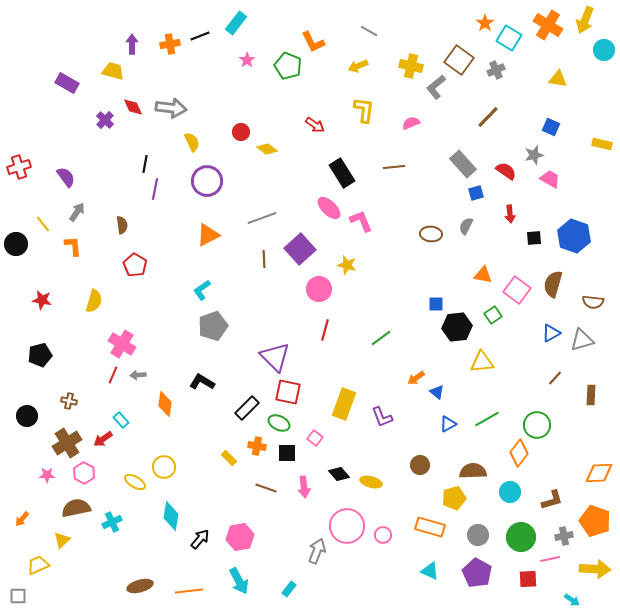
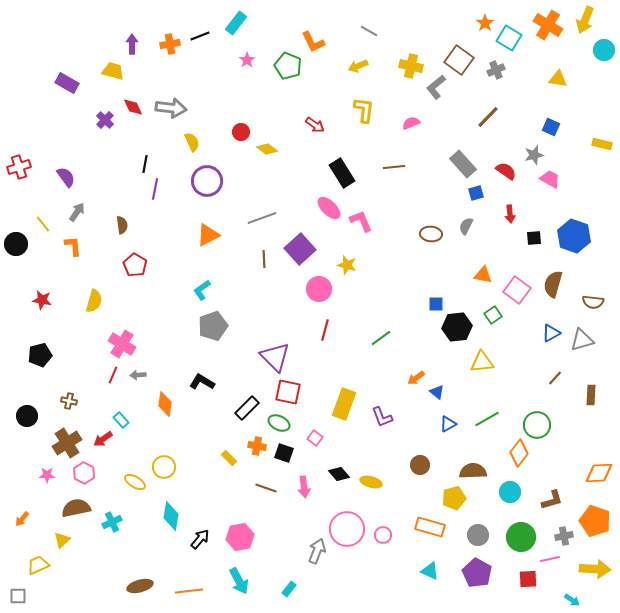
black square at (287, 453): moved 3 px left; rotated 18 degrees clockwise
pink circle at (347, 526): moved 3 px down
